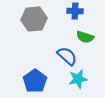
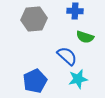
blue pentagon: rotated 10 degrees clockwise
